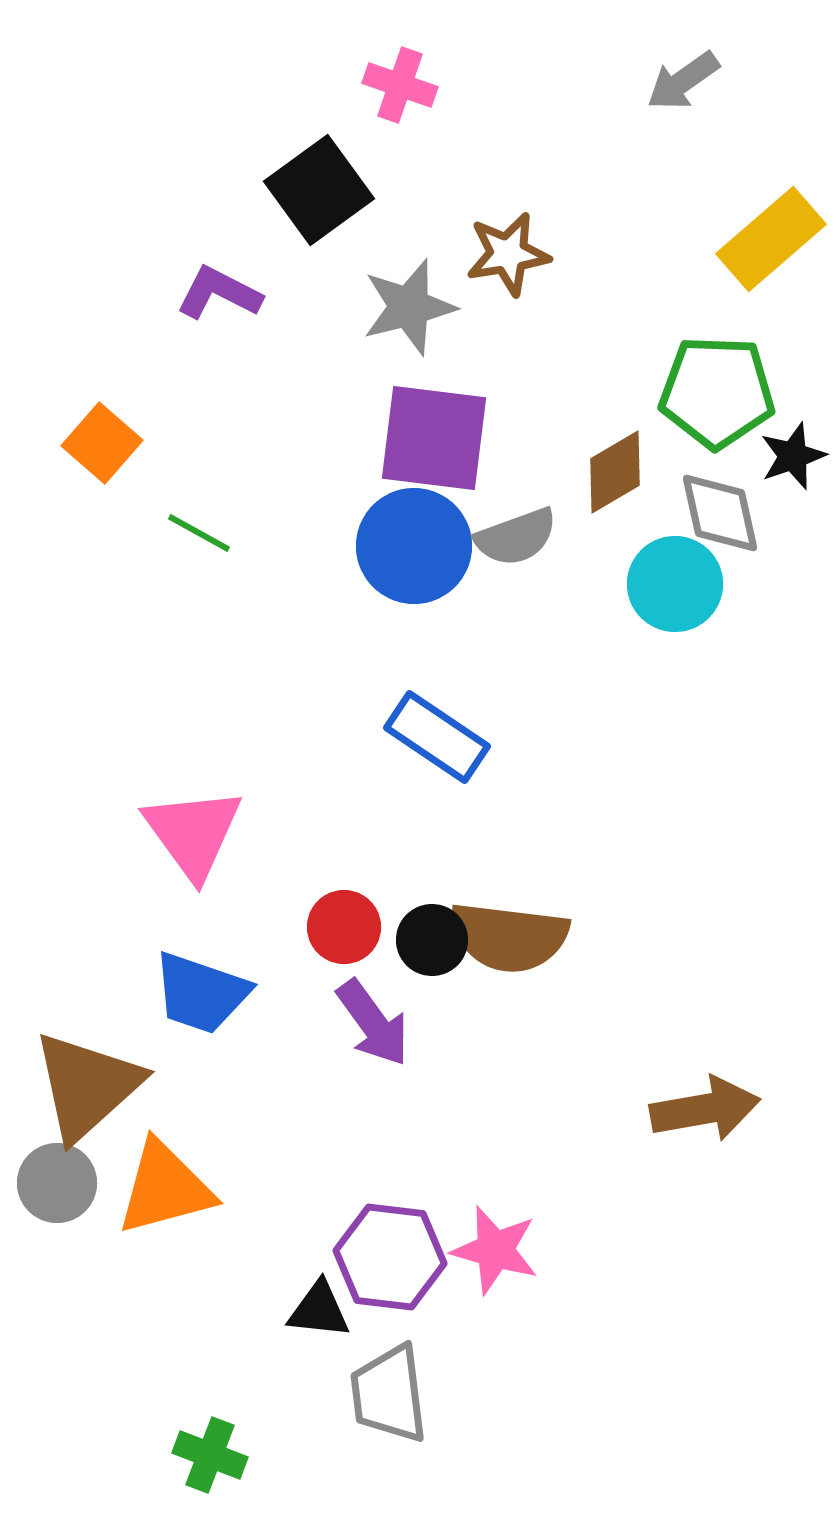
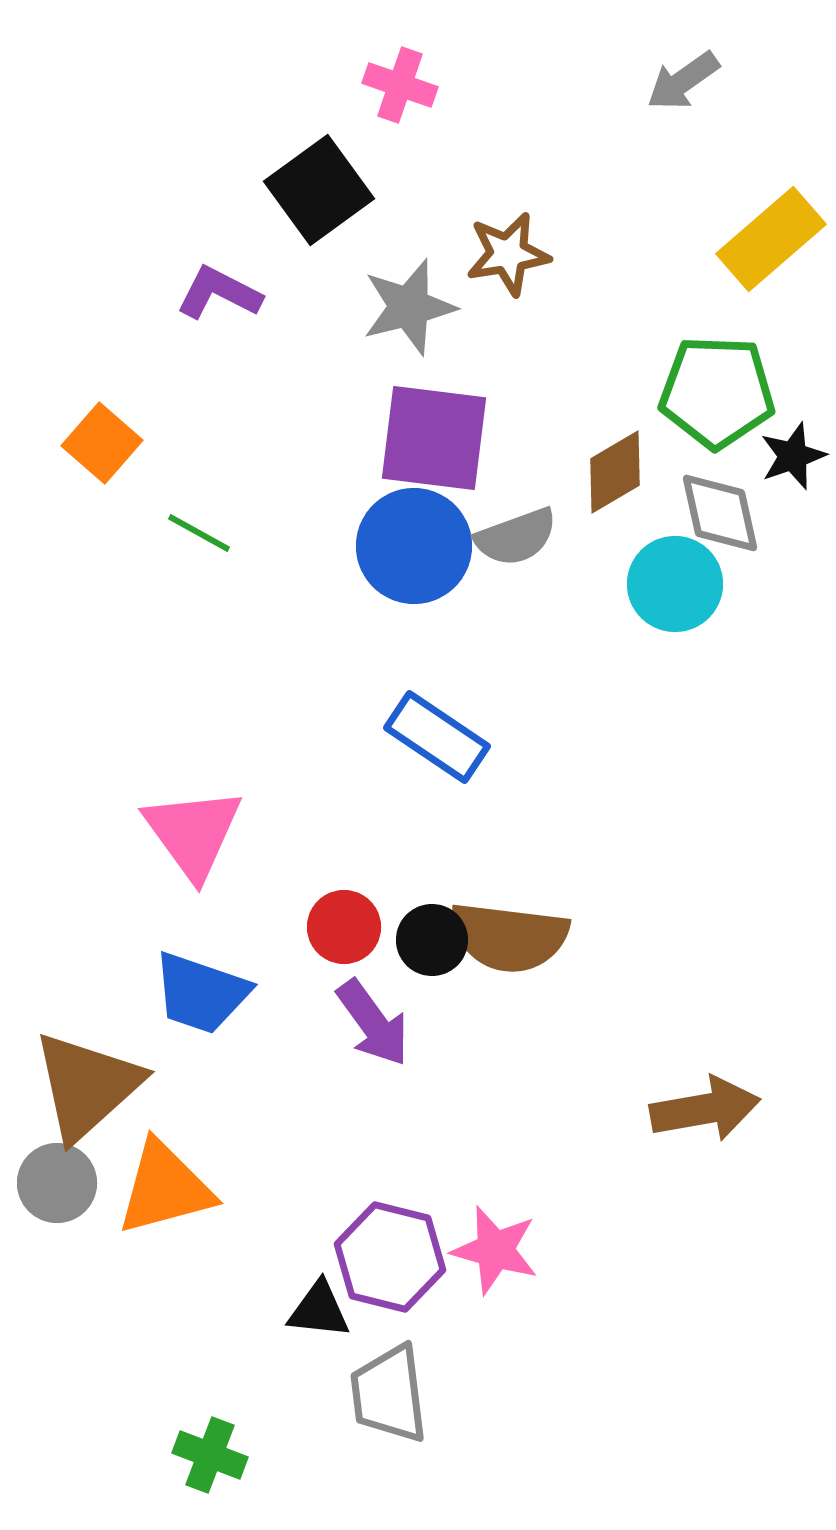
purple hexagon: rotated 7 degrees clockwise
